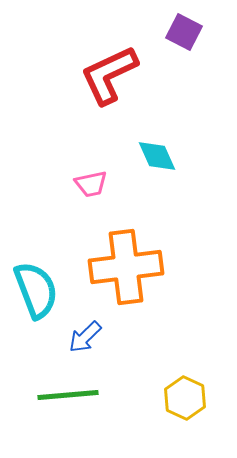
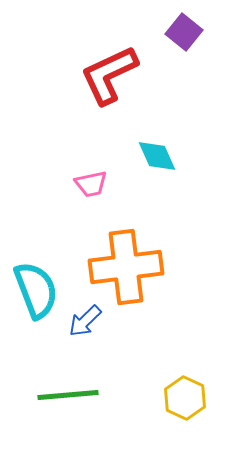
purple square: rotated 12 degrees clockwise
blue arrow: moved 16 px up
